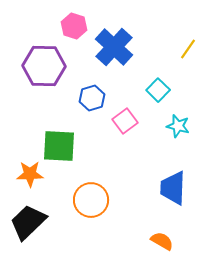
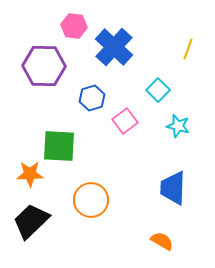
pink hexagon: rotated 10 degrees counterclockwise
yellow line: rotated 15 degrees counterclockwise
black trapezoid: moved 3 px right, 1 px up
